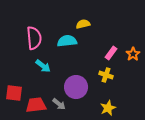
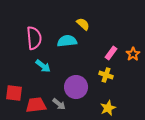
yellow semicircle: rotated 56 degrees clockwise
